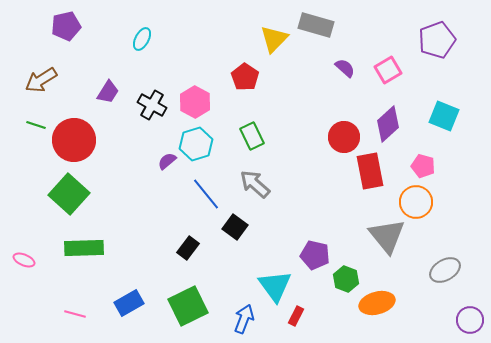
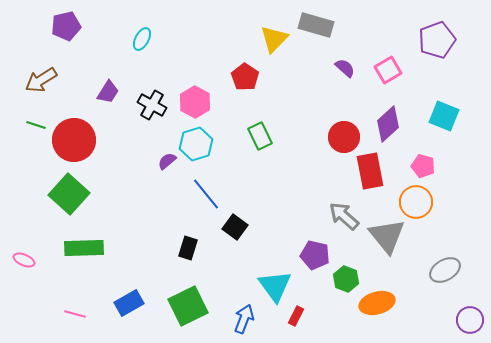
green rectangle at (252, 136): moved 8 px right
gray arrow at (255, 184): moved 89 px right, 32 px down
black rectangle at (188, 248): rotated 20 degrees counterclockwise
